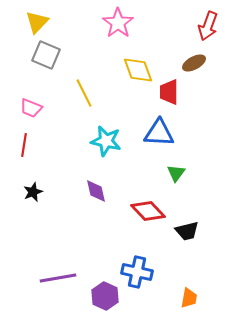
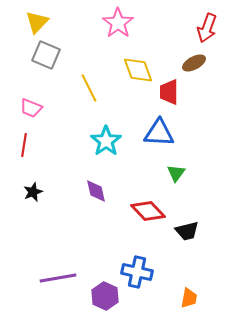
red arrow: moved 1 px left, 2 px down
yellow line: moved 5 px right, 5 px up
cyan star: rotated 24 degrees clockwise
